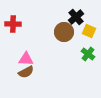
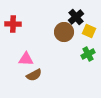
green cross: rotated 24 degrees clockwise
brown semicircle: moved 8 px right, 3 px down
